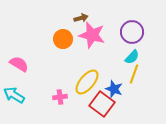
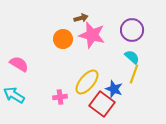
purple circle: moved 2 px up
cyan semicircle: rotated 91 degrees counterclockwise
